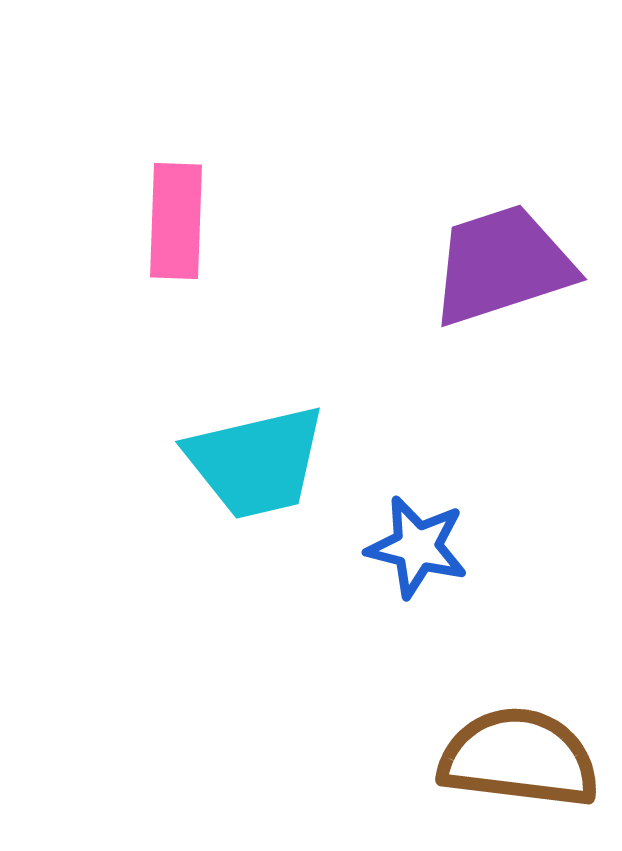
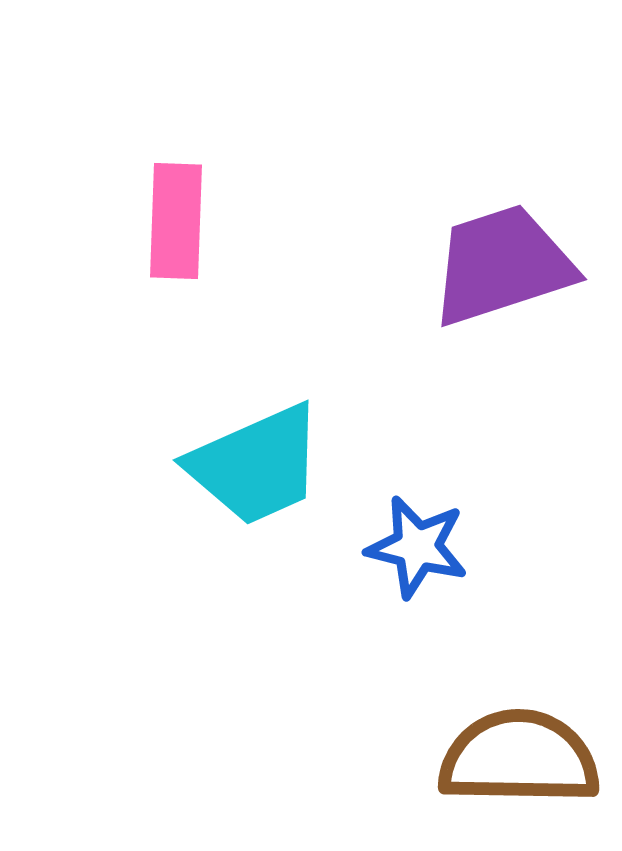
cyan trapezoid: moved 3 px down; rotated 11 degrees counterclockwise
brown semicircle: rotated 6 degrees counterclockwise
